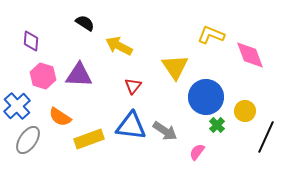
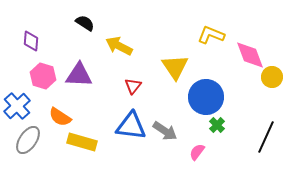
yellow circle: moved 27 px right, 34 px up
yellow rectangle: moved 7 px left, 3 px down; rotated 36 degrees clockwise
